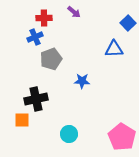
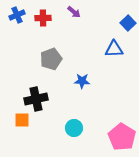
red cross: moved 1 px left
blue cross: moved 18 px left, 22 px up
cyan circle: moved 5 px right, 6 px up
